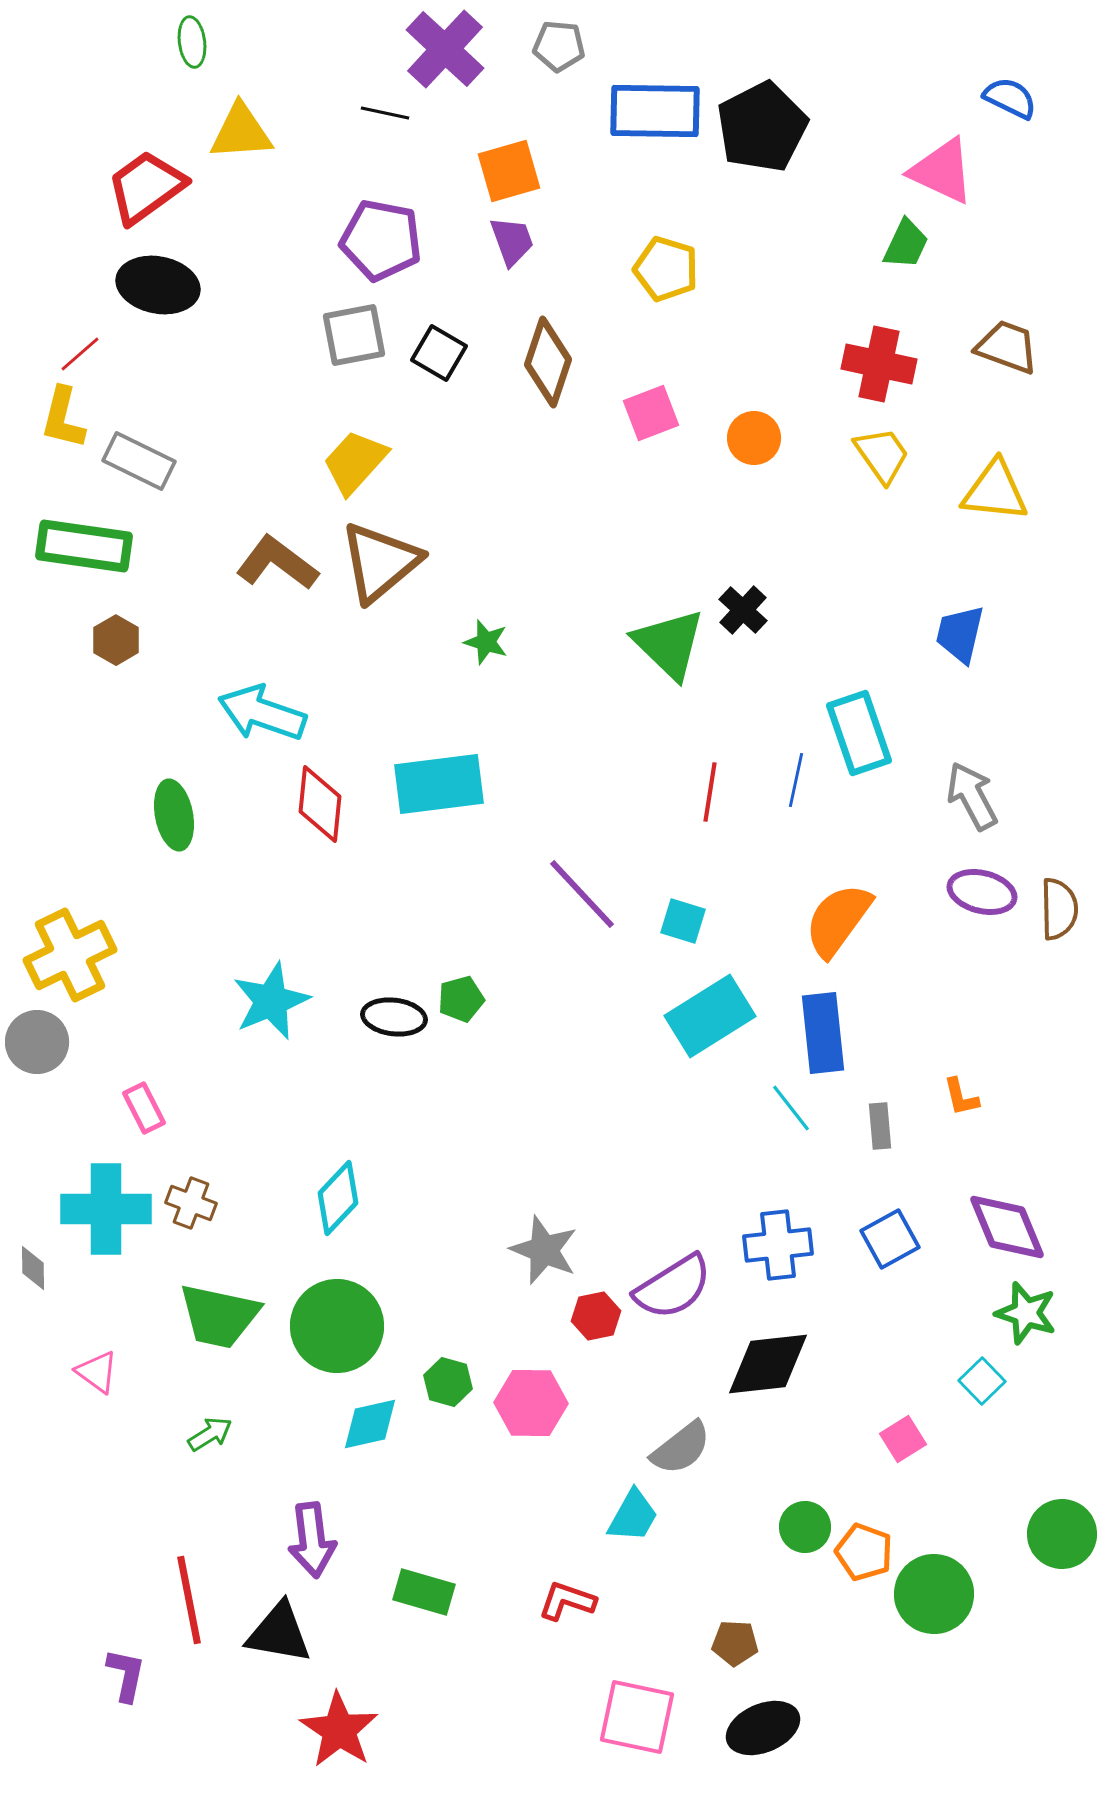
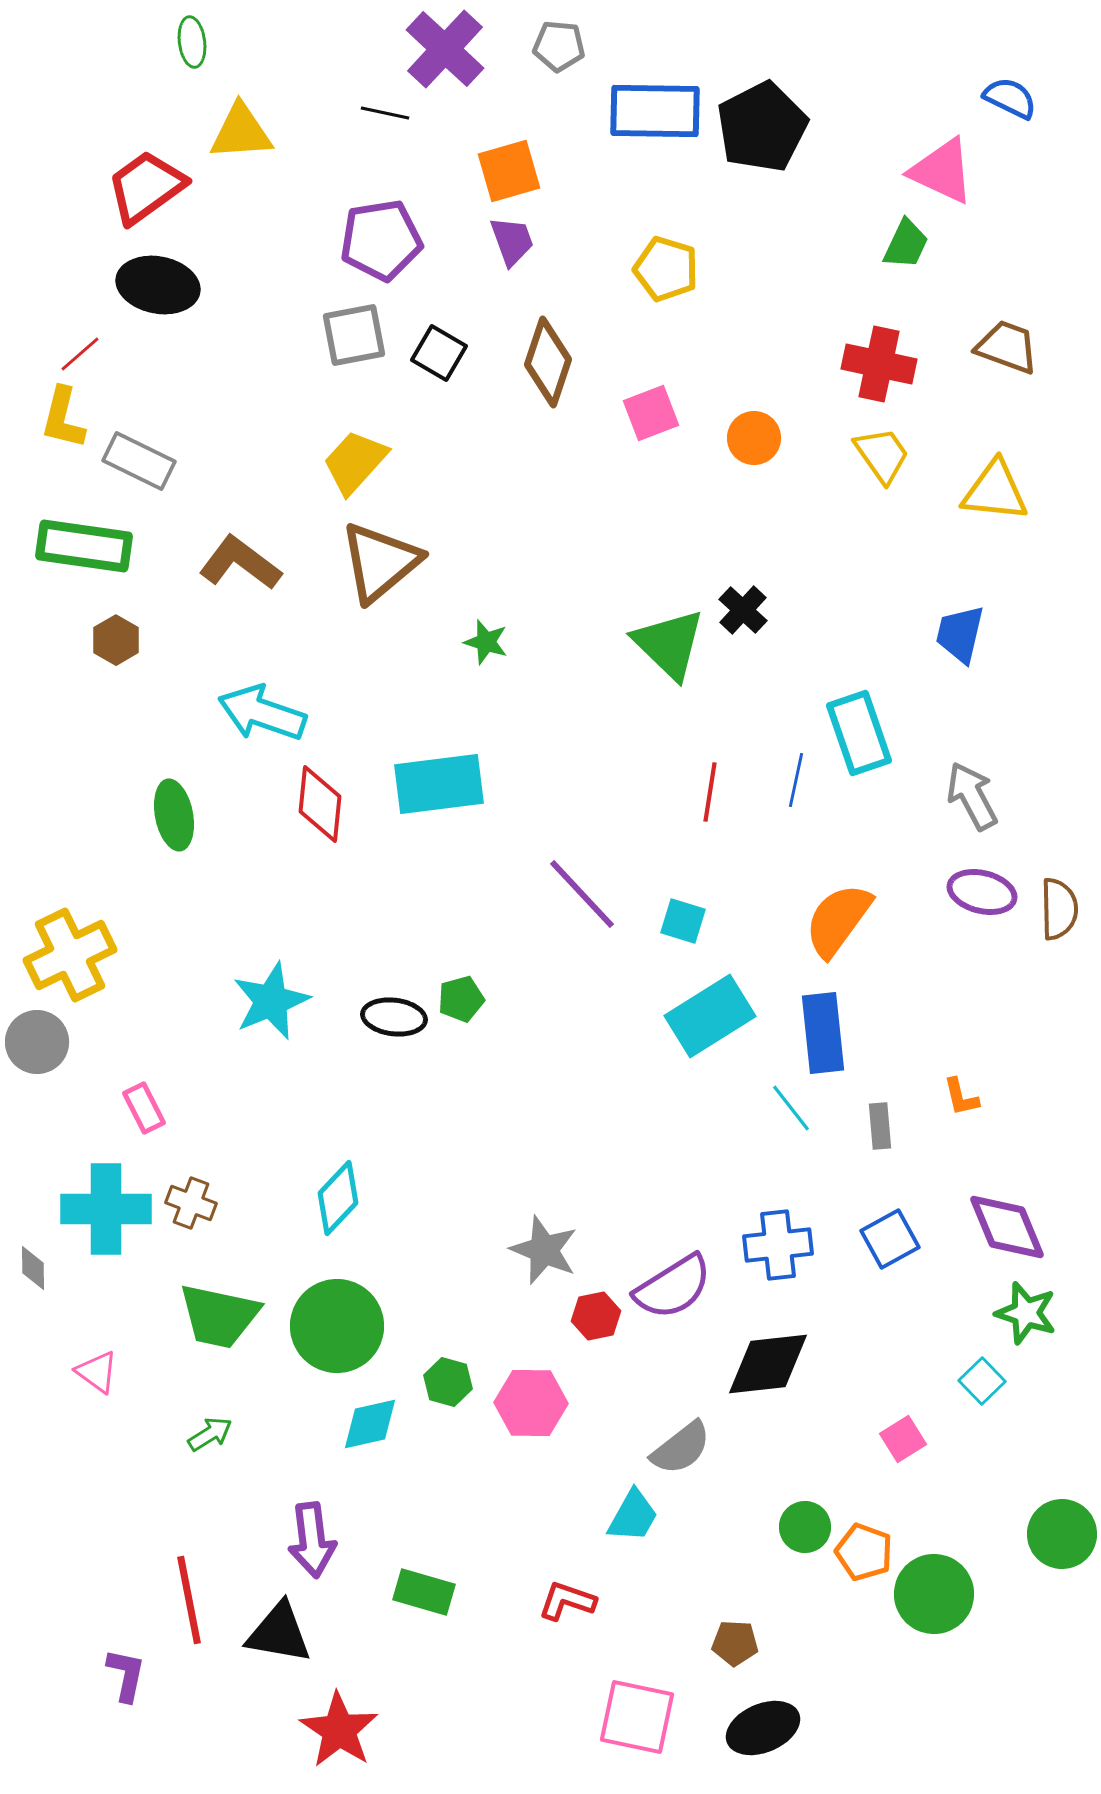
purple pentagon at (381, 240): rotated 20 degrees counterclockwise
brown L-shape at (277, 563): moved 37 px left
